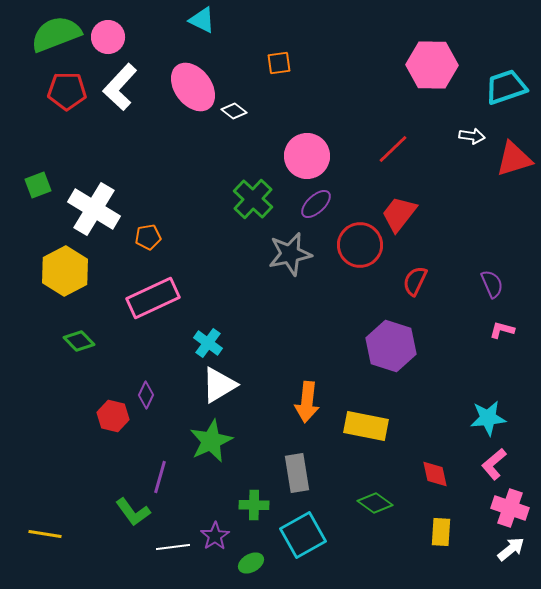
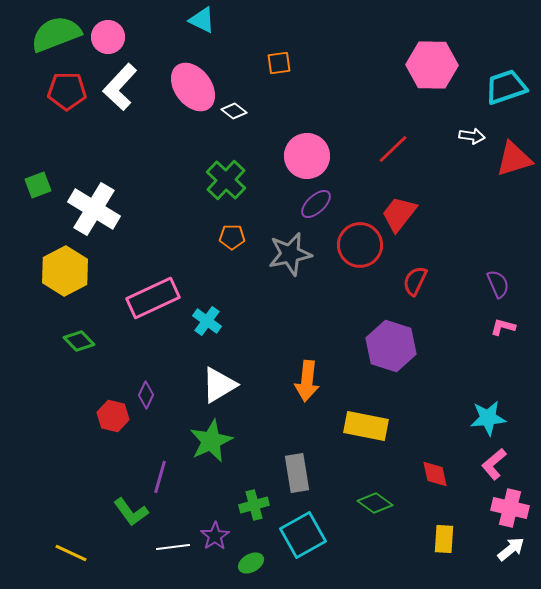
green cross at (253, 199): moved 27 px left, 19 px up
orange pentagon at (148, 237): moved 84 px right; rotated 10 degrees clockwise
purple semicircle at (492, 284): moved 6 px right
pink L-shape at (502, 330): moved 1 px right, 3 px up
cyan cross at (208, 343): moved 1 px left, 22 px up
orange arrow at (307, 402): moved 21 px up
green cross at (254, 505): rotated 16 degrees counterclockwise
pink cross at (510, 508): rotated 6 degrees counterclockwise
green L-shape at (133, 512): moved 2 px left
yellow rectangle at (441, 532): moved 3 px right, 7 px down
yellow line at (45, 534): moved 26 px right, 19 px down; rotated 16 degrees clockwise
